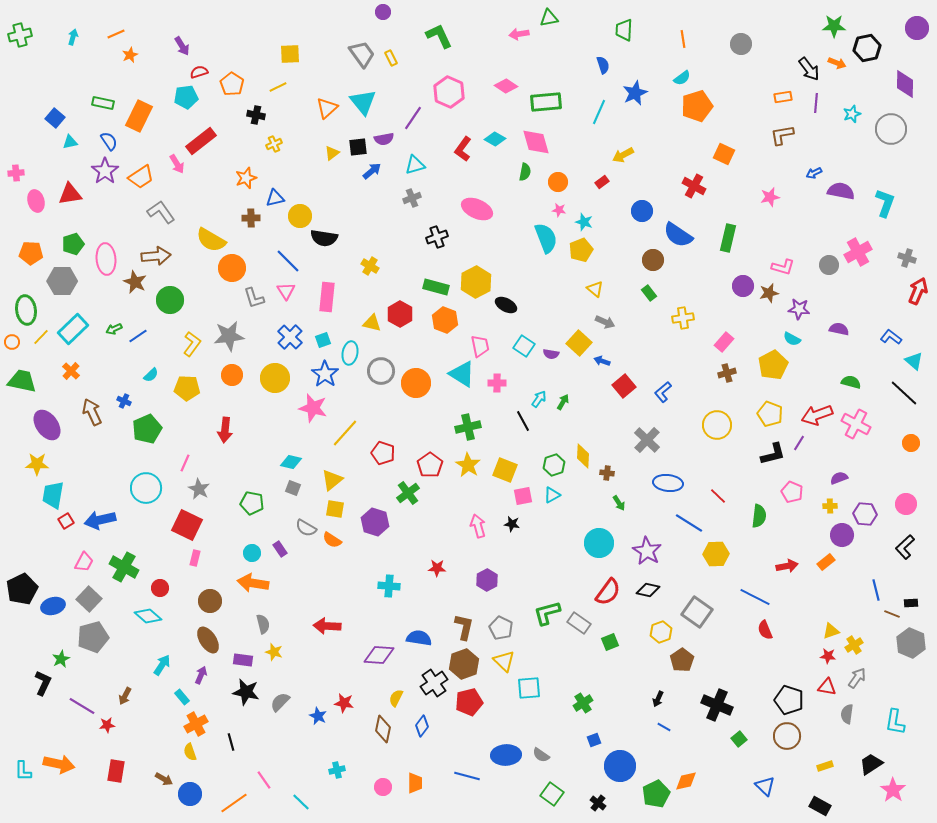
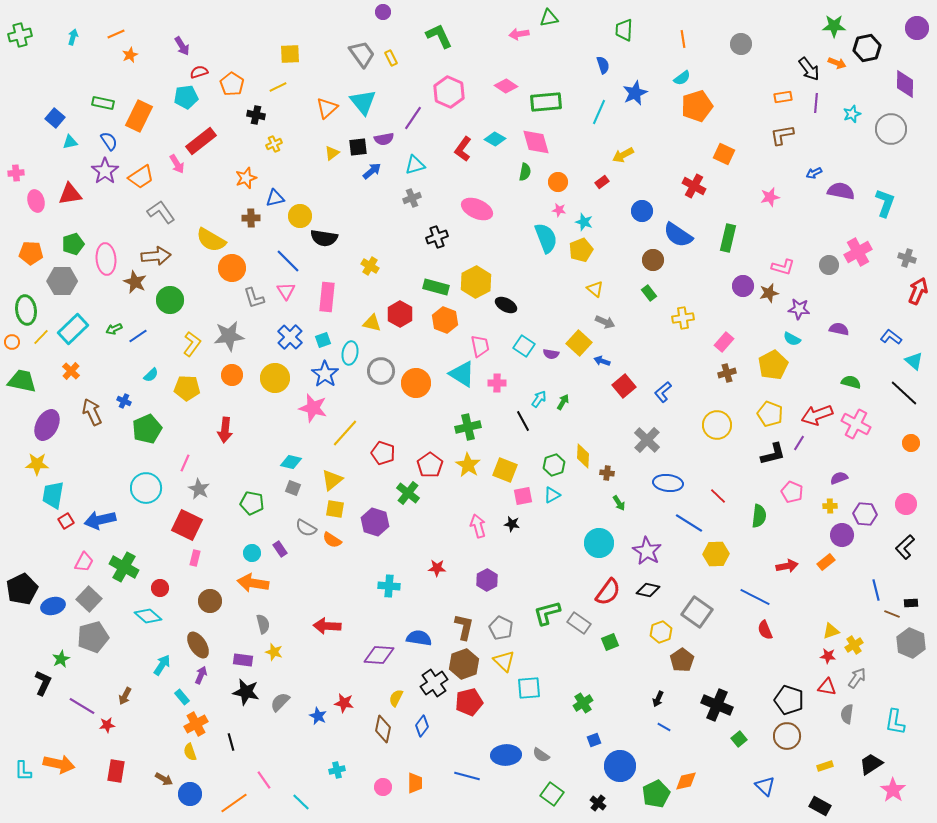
purple ellipse at (47, 425): rotated 64 degrees clockwise
green cross at (408, 493): rotated 15 degrees counterclockwise
brown ellipse at (208, 640): moved 10 px left, 5 px down
